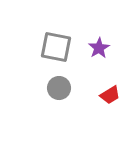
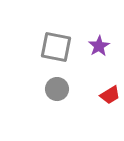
purple star: moved 2 px up
gray circle: moved 2 px left, 1 px down
